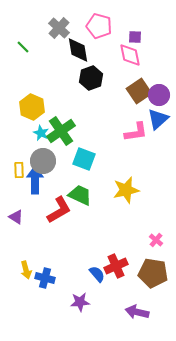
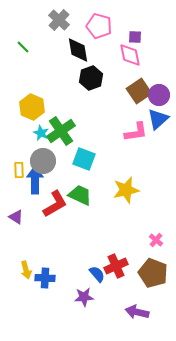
gray cross: moved 8 px up
red L-shape: moved 4 px left, 6 px up
brown pentagon: rotated 12 degrees clockwise
blue cross: rotated 12 degrees counterclockwise
purple star: moved 4 px right, 5 px up
